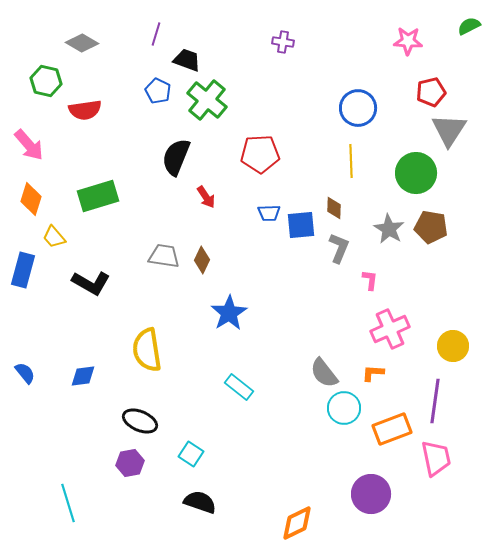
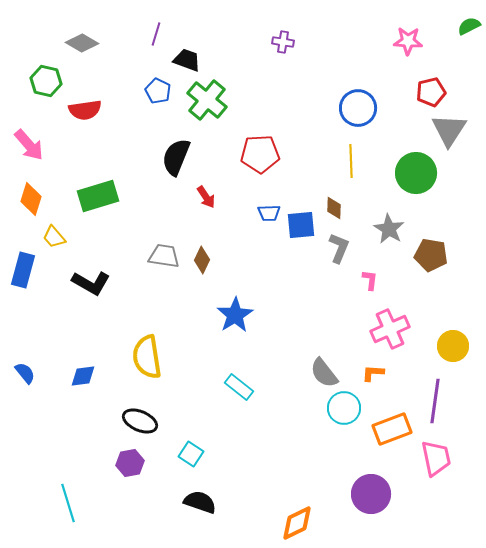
brown pentagon at (431, 227): moved 28 px down
blue star at (229, 313): moved 6 px right, 2 px down
yellow semicircle at (147, 350): moved 7 px down
